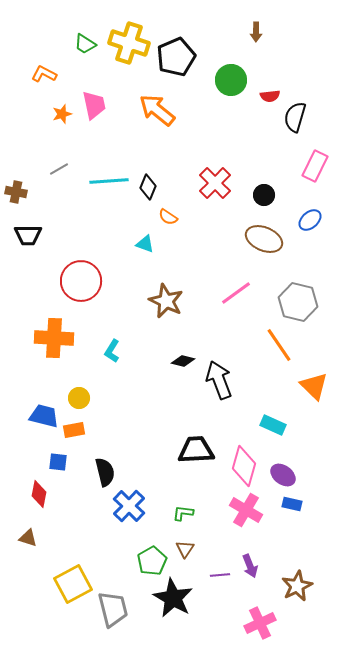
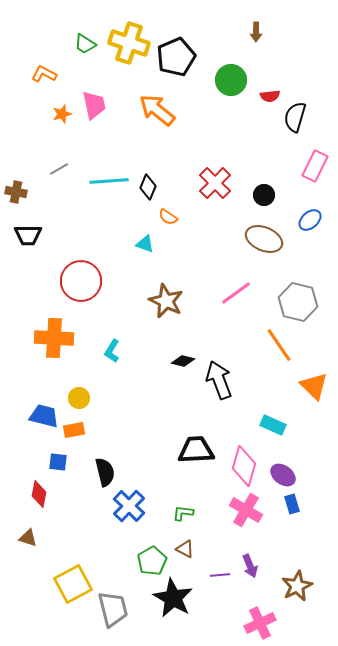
blue rectangle at (292, 504): rotated 60 degrees clockwise
brown triangle at (185, 549): rotated 36 degrees counterclockwise
